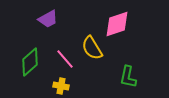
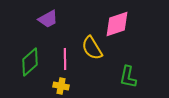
pink line: rotated 40 degrees clockwise
